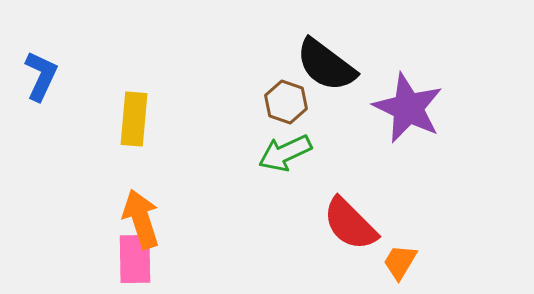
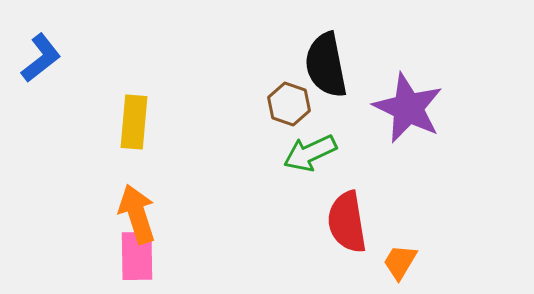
black semicircle: rotated 42 degrees clockwise
blue L-shape: moved 18 px up; rotated 27 degrees clockwise
brown hexagon: moved 3 px right, 2 px down
yellow rectangle: moved 3 px down
green arrow: moved 25 px right
orange arrow: moved 4 px left, 5 px up
red semicircle: moved 3 px left, 2 px up; rotated 36 degrees clockwise
pink rectangle: moved 2 px right, 3 px up
